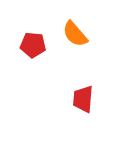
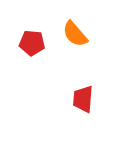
red pentagon: moved 1 px left, 2 px up
